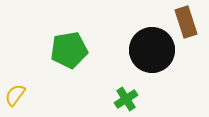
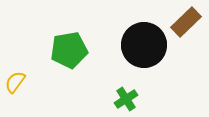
brown rectangle: rotated 64 degrees clockwise
black circle: moved 8 px left, 5 px up
yellow semicircle: moved 13 px up
